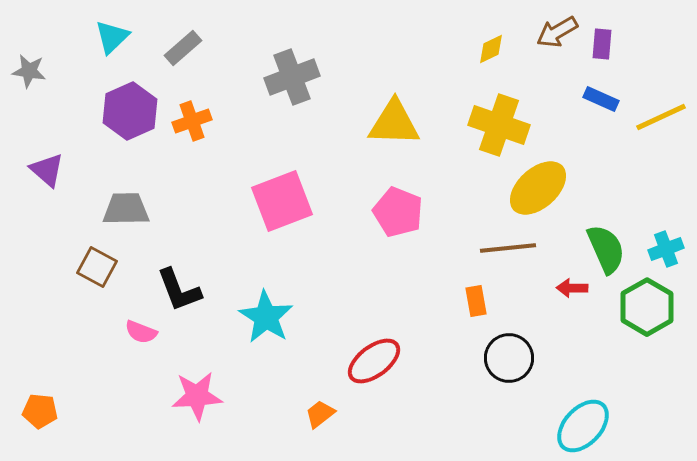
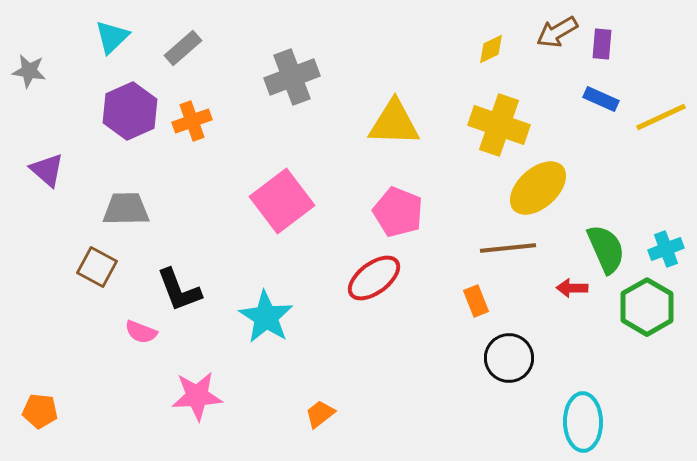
pink square: rotated 16 degrees counterclockwise
orange rectangle: rotated 12 degrees counterclockwise
red ellipse: moved 83 px up
cyan ellipse: moved 4 px up; rotated 44 degrees counterclockwise
